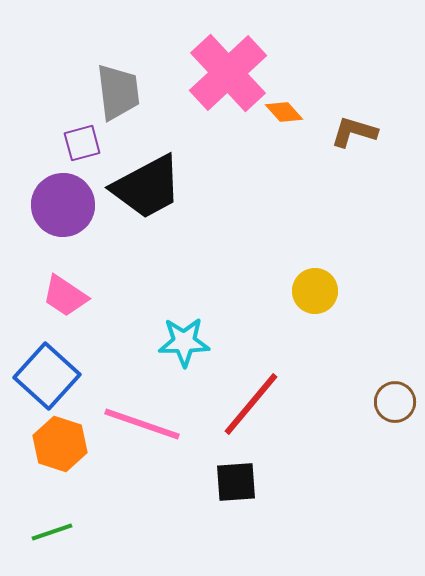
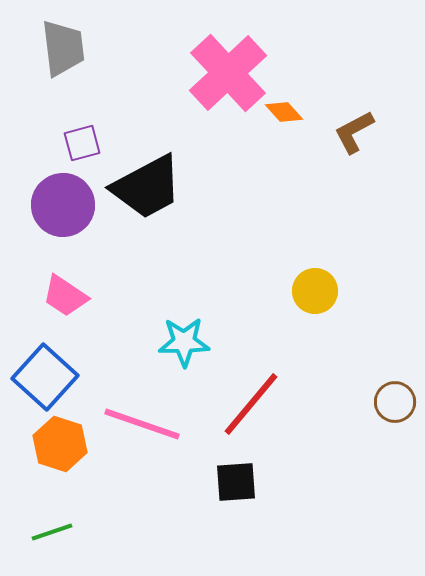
gray trapezoid: moved 55 px left, 44 px up
brown L-shape: rotated 45 degrees counterclockwise
blue square: moved 2 px left, 1 px down
